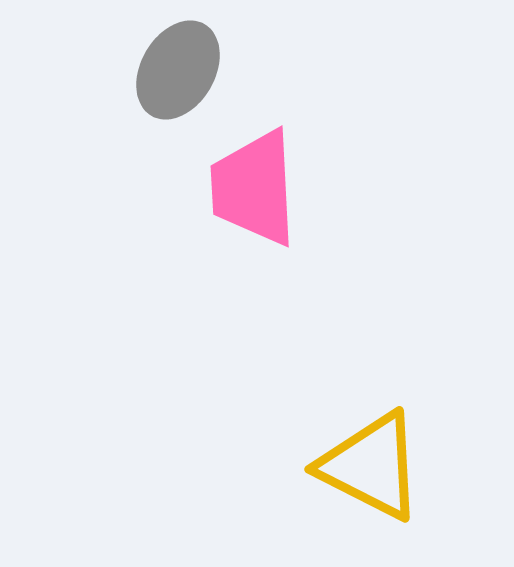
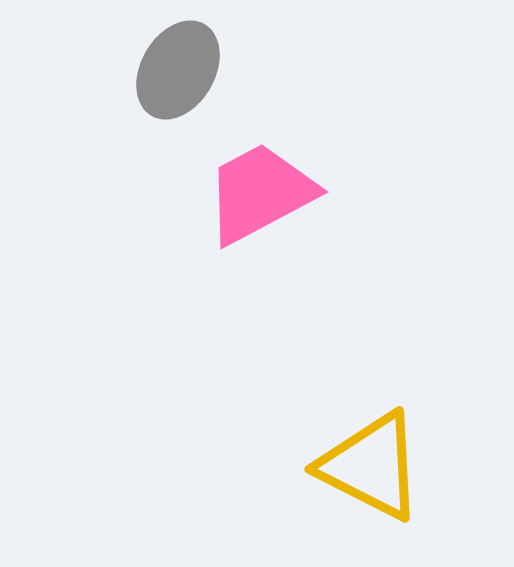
pink trapezoid: moved 6 px right, 5 px down; rotated 65 degrees clockwise
